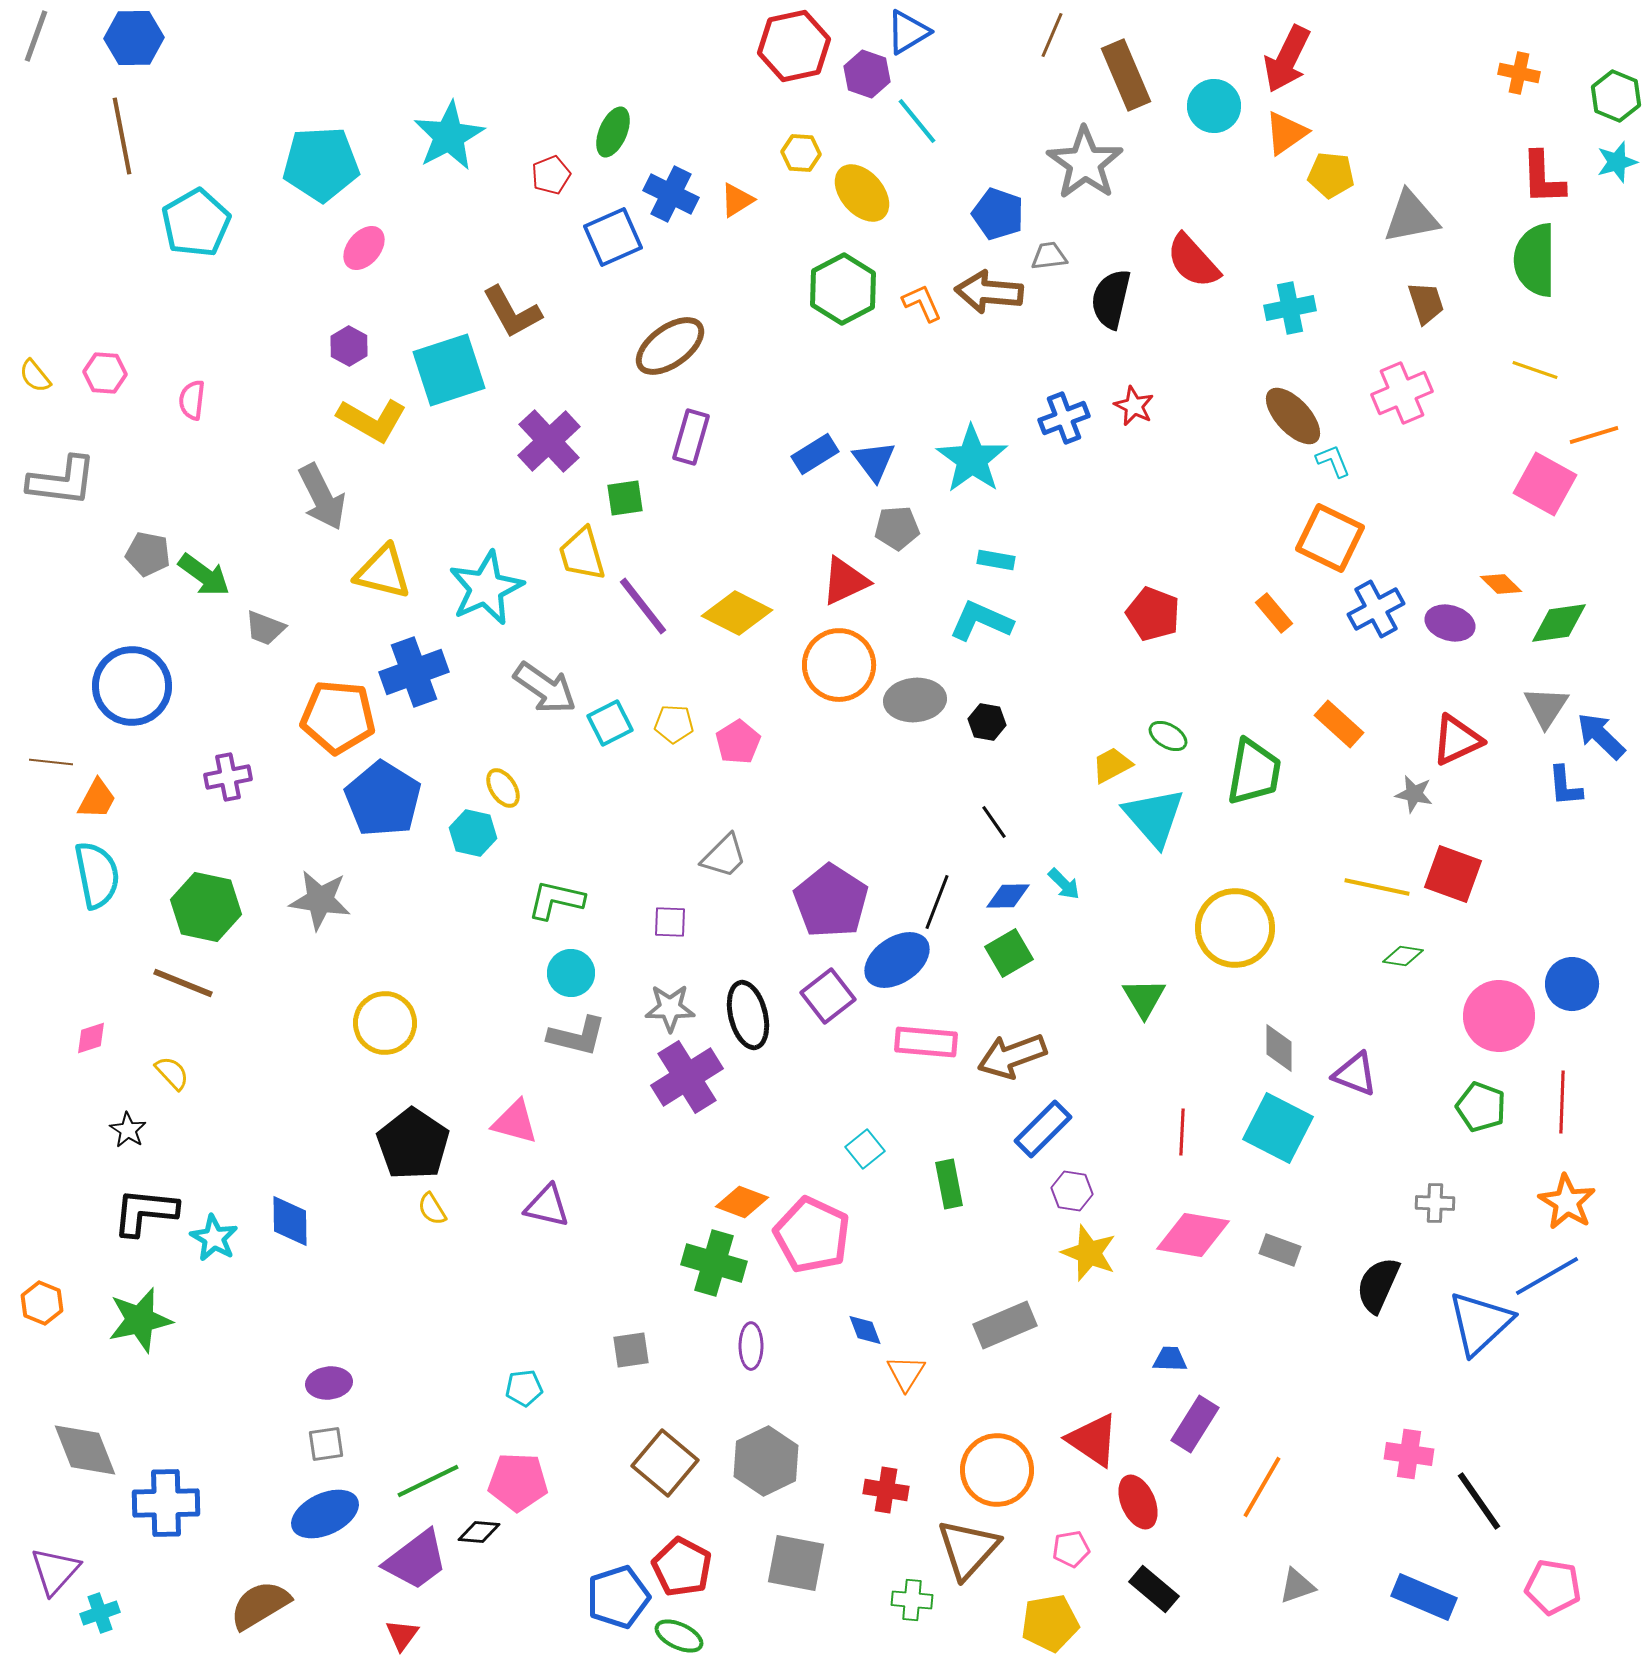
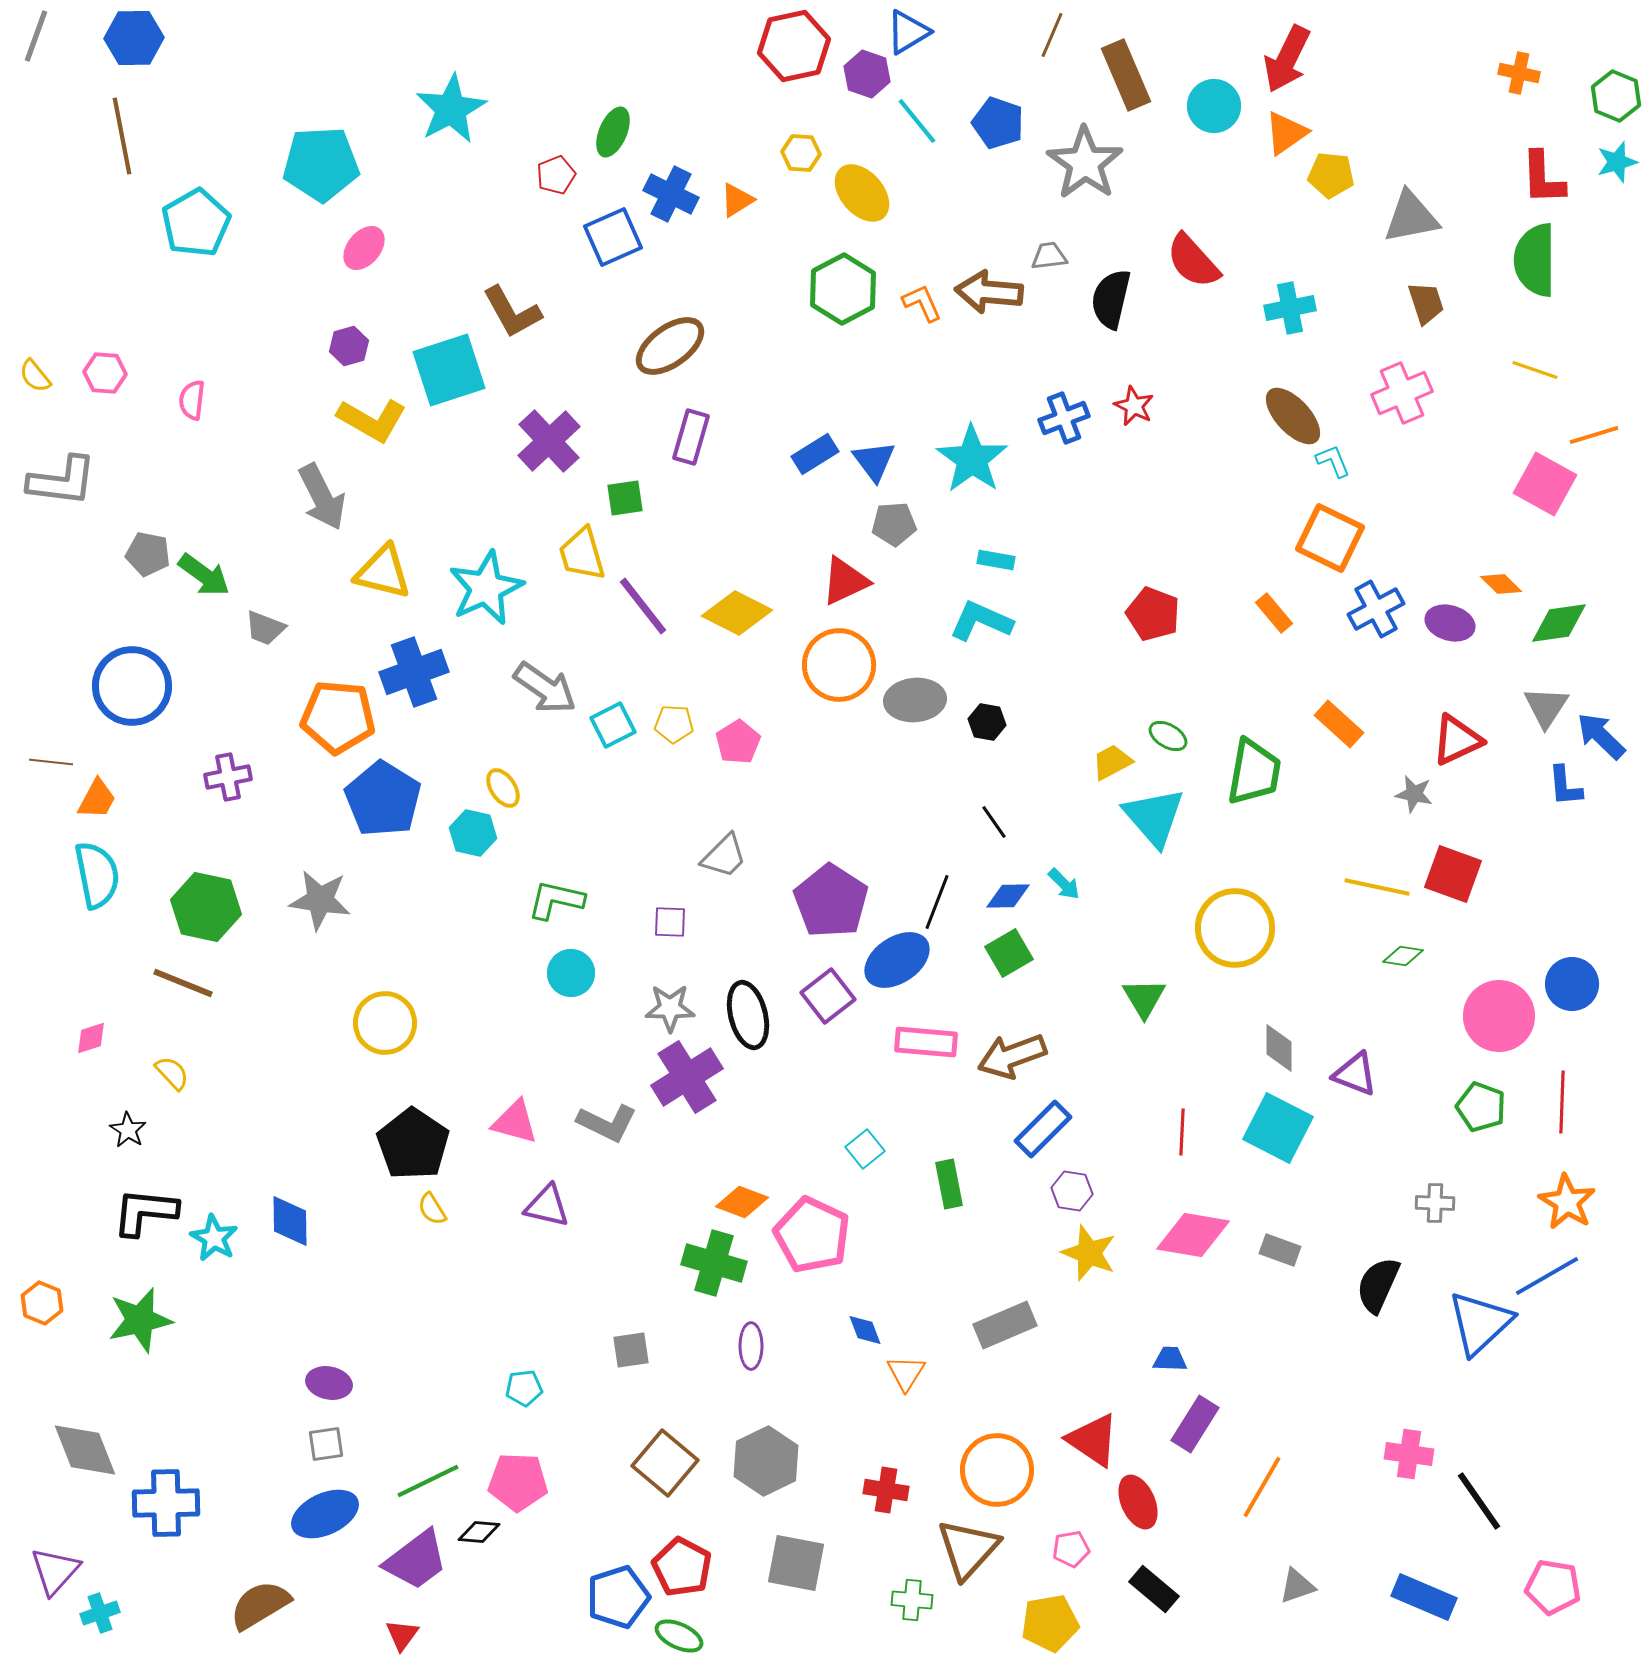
cyan star at (449, 136): moved 2 px right, 27 px up
red pentagon at (551, 175): moved 5 px right
blue pentagon at (998, 214): moved 91 px up
purple hexagon at (349, 346): rotated 15 degrees clockwise
gray pentagon at (897, 528): moved 3 px left, 4 px up
cyan square at (610, 723): moved 3 px right, 2 px down
yellow trapezoid at (1112, 765): moved 3 px up
gray L-shape at (577, 1036): moved 30 px right, 87 px down; rotated 12 degrees clockwise
purple ellipse at (329, 1383): rotated 18 degrees clockwise
